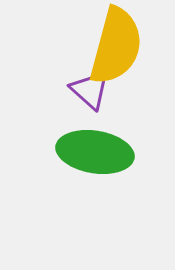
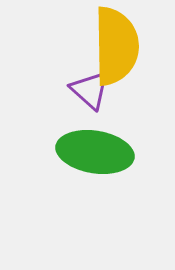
yellow semicircle: rotated 16 degrees counterclockwise
